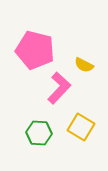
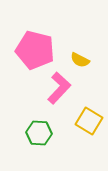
yellow semicircle: moved 4 px left, 5 px up
yellow square: moved 8 px right, 6 px up
